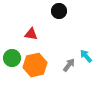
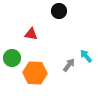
orange hexagon: moved 8 px down; rotated 15 degrees clockwise
